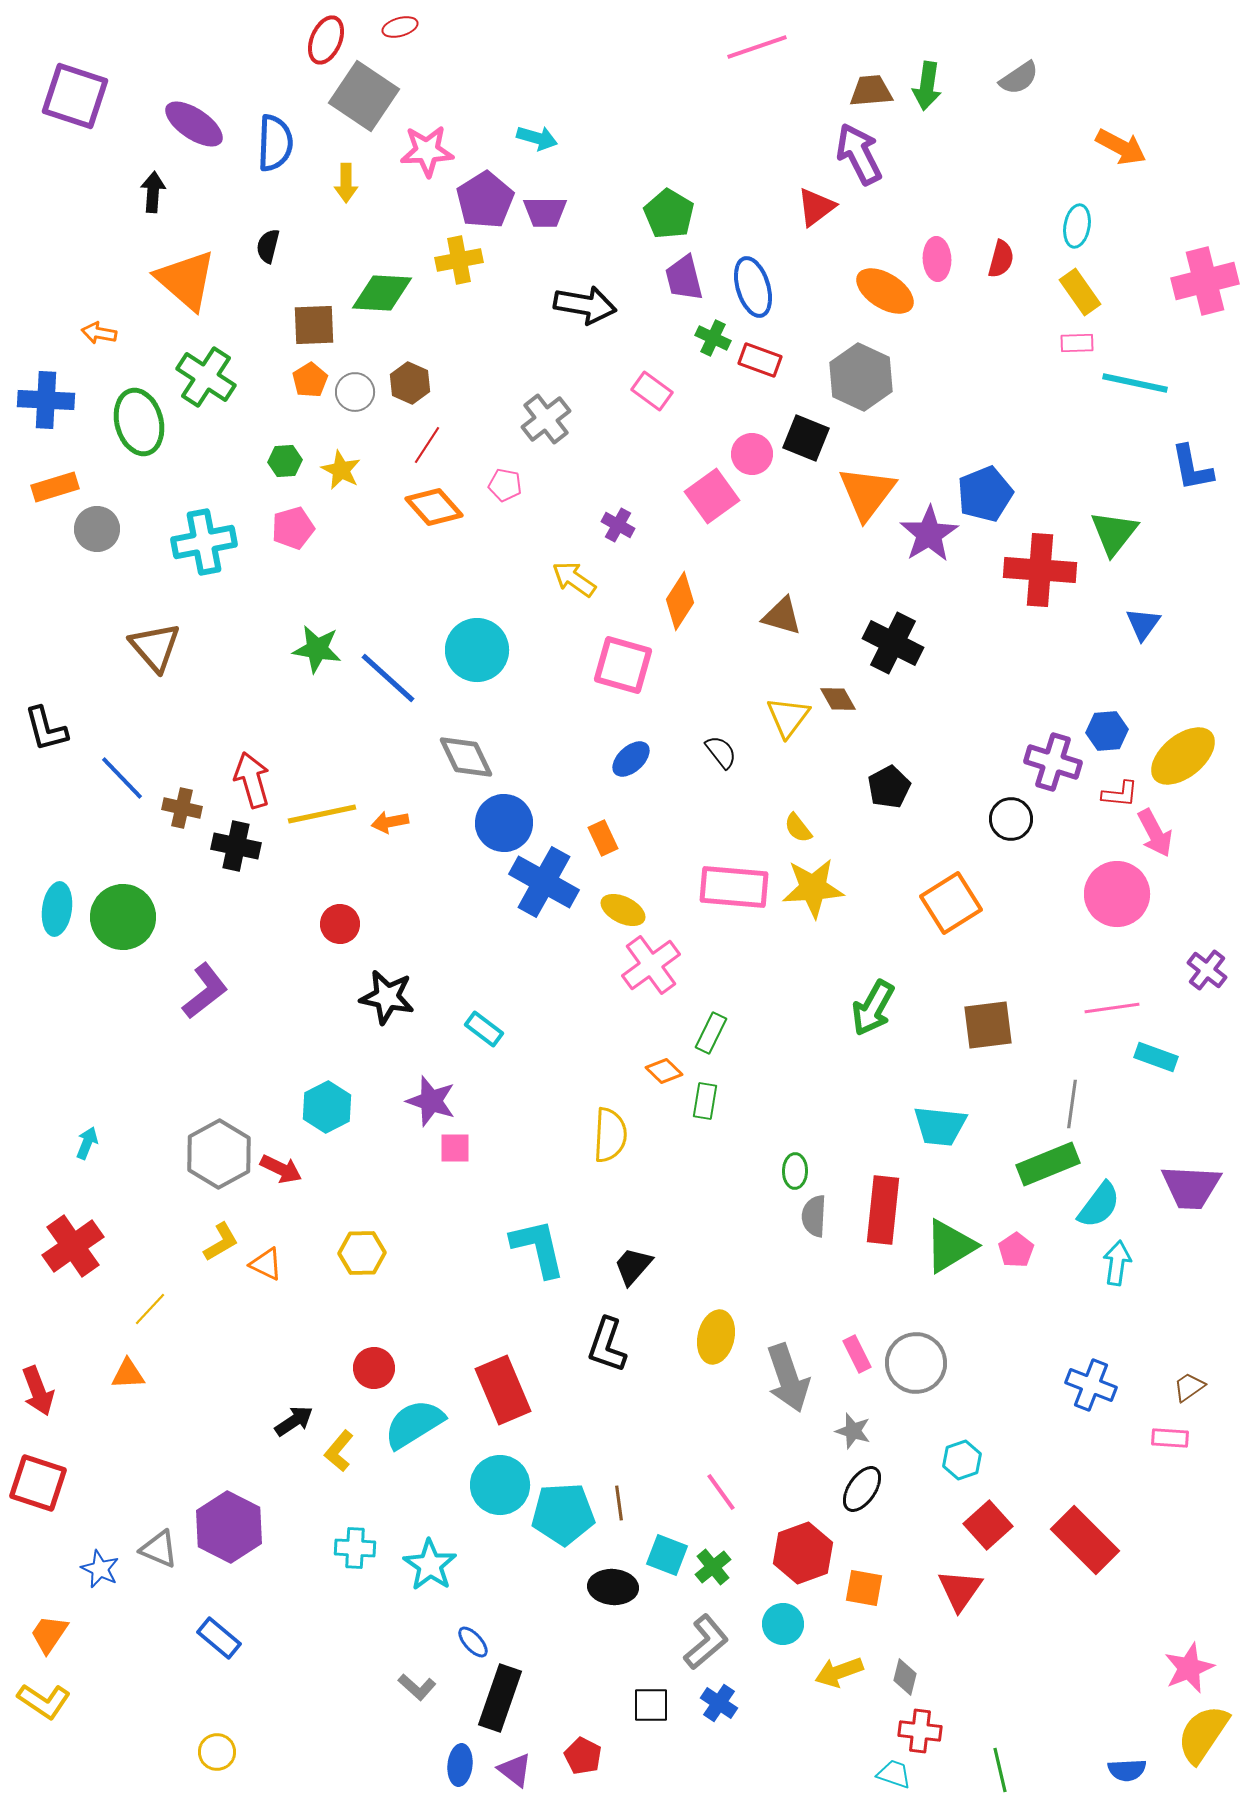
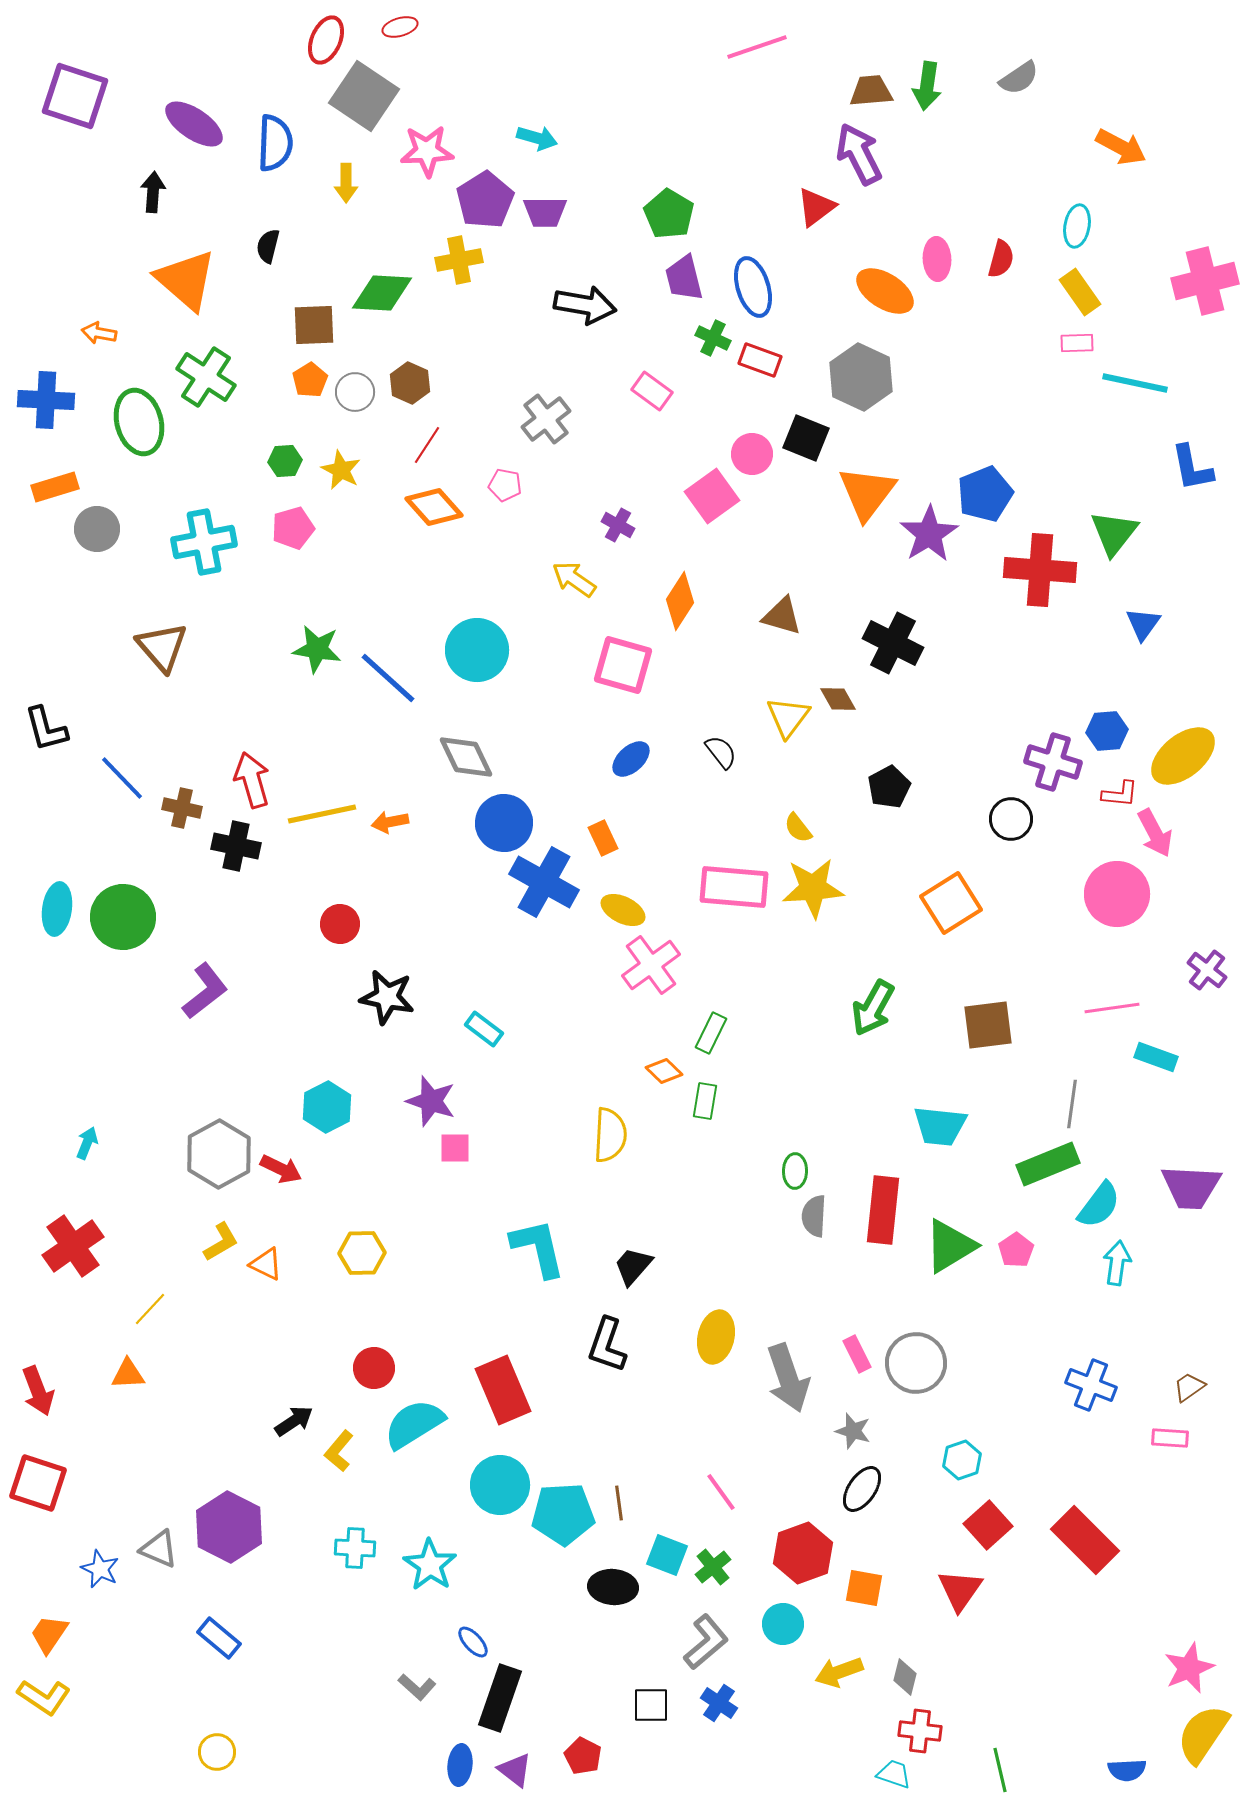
brown triangle at (155, 647): moved 7 px right
yellow L-shape at (44, 1701): moved 4 px up
